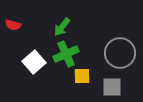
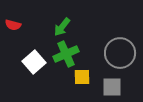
yellow square: moved 1 px down
